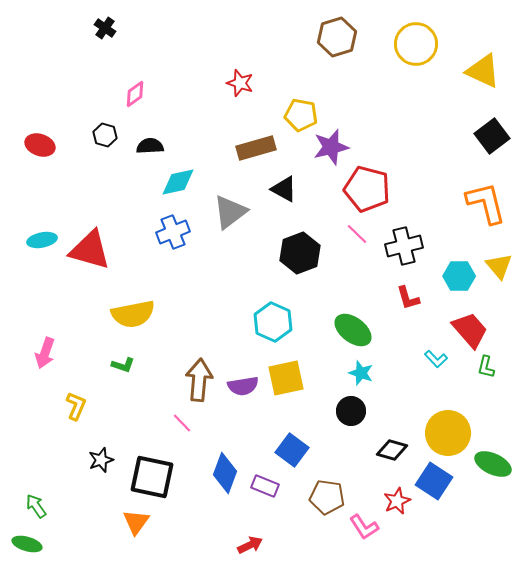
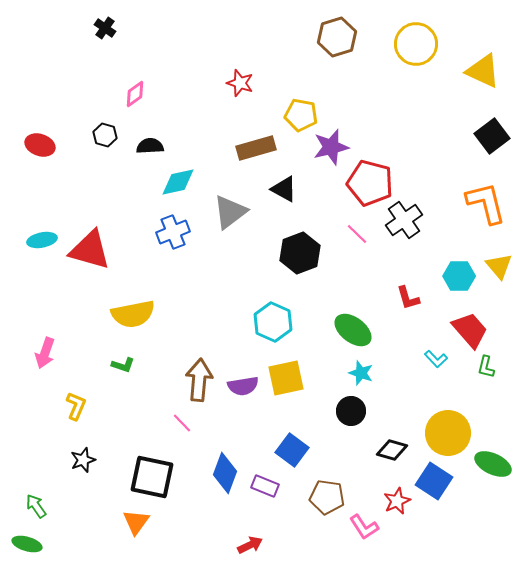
red pentagon at (367, 189): moved 3 px right, 6 px up
black cross at (404, 246): moved 26 px up; rotated 21 degrees counterclockwise
black star at (101, 460): moved 18 px left
